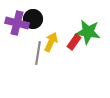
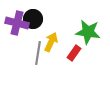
red rectangle: moved 11 px down
